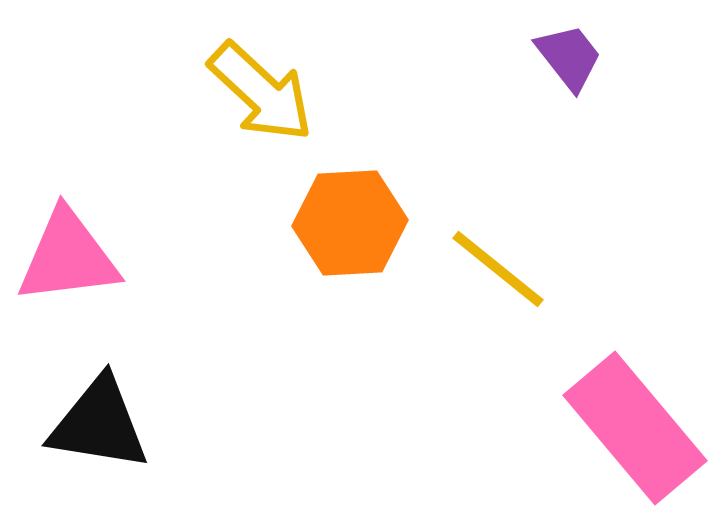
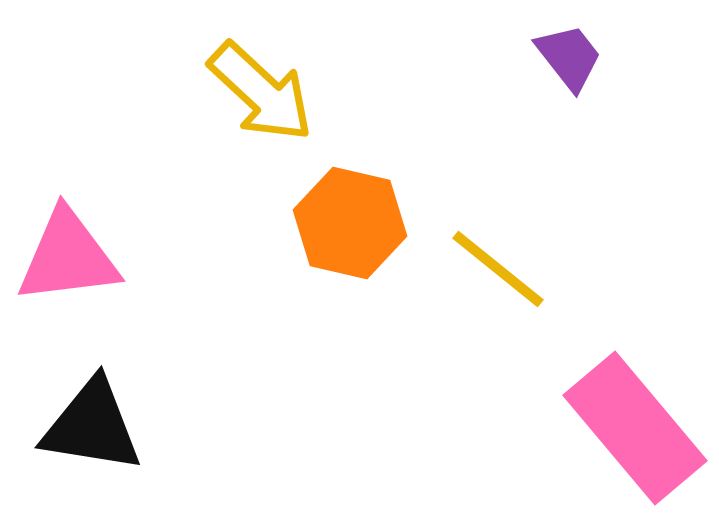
orange hexagon: rotated 16 degrees clockwise
black triangle: moved 7 px left, 2 px down
